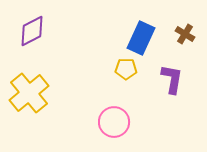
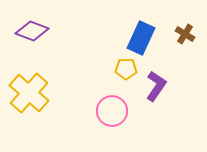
purple diamond: rotated 48 degrees clockwise
purple L-shape: moved 16 px left, 7 px down; rotated 24 degrees clockwise
yellow cross: rotated 9 degrees counterclockwise
pink circle: moved 2 px left, 11 px up
